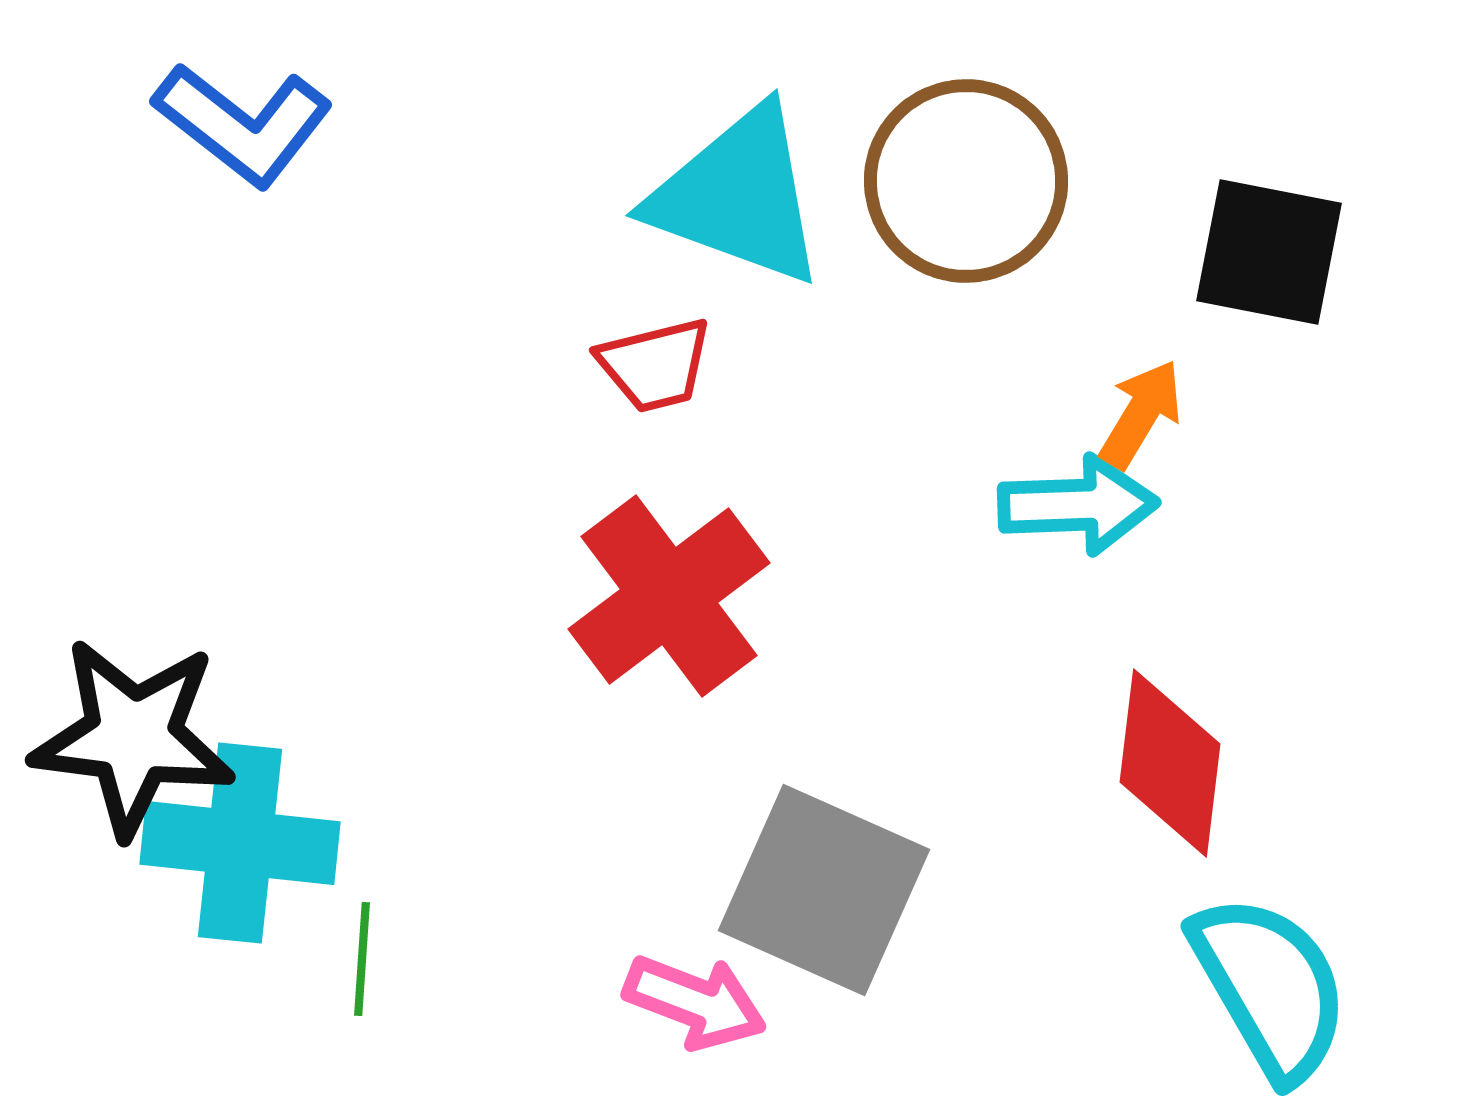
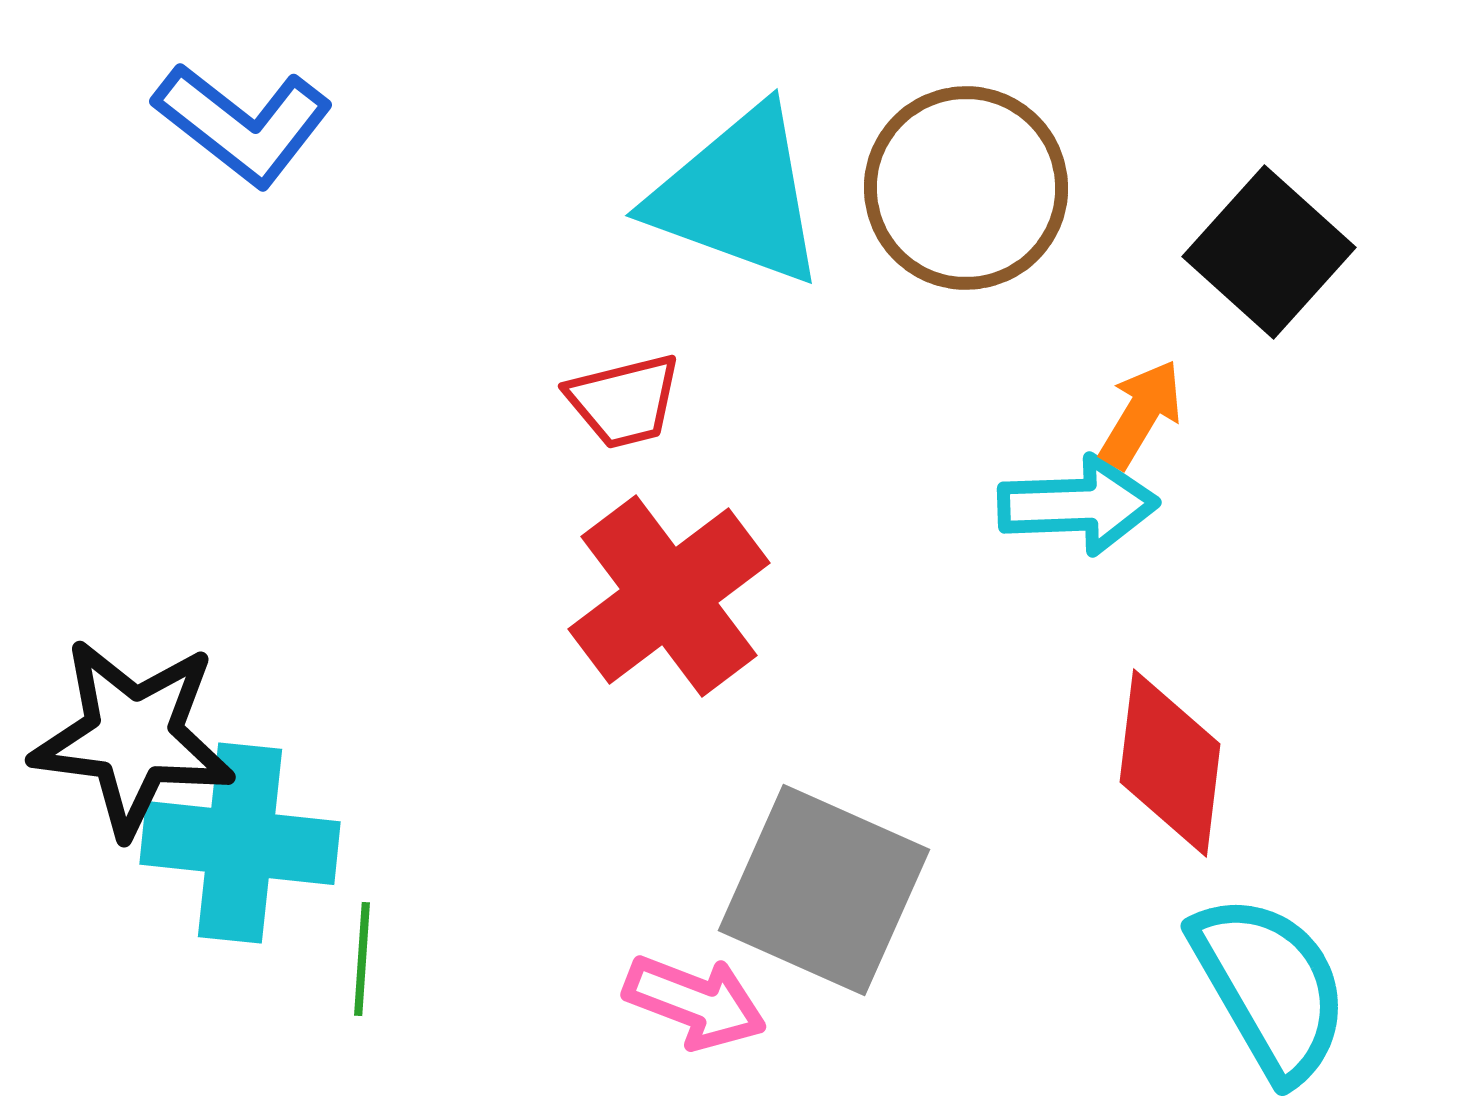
brown circle: moved 7 px down
black square: rotated 31 degrees clockwise
red trapezoid: moved 31 px left, 36 px down
